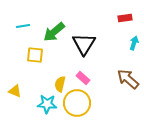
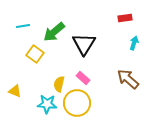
yellow square: moved 1 px up; rotated 30 degrees clockwise
yellow semicircle: moved 1 px left
